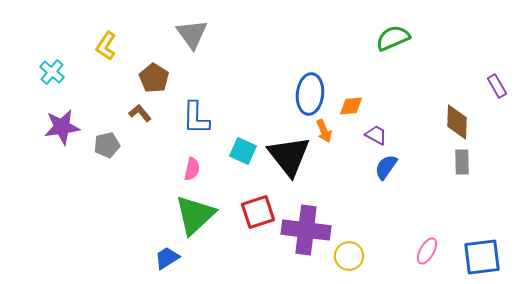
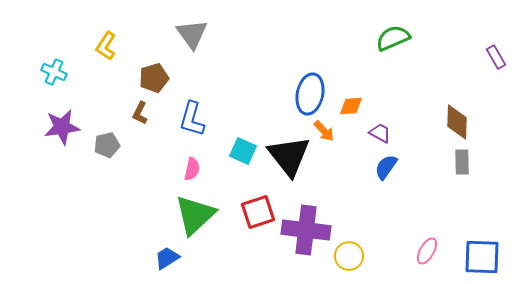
cyan cross: moved 2 px right; rotated 15 degrees counterclockwise
brown pentagon: rotated 24 degrees clockwise
purple rectangle: moved 1 px left, 29 px up
blue ellipse: rotated 6 degrees clockwise
brown L-shape: rotated 115 degrees counterclockwise
blue L-shape: moved 4 px left, 1 px down; rotated 15 degrees clockwise
orange arrow: rotated 20 degrees counterclockwise
purple trapezoid: moved 4 px right, 2 px up
blue square: rotated 9 degrees clockwise
